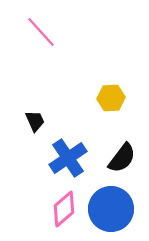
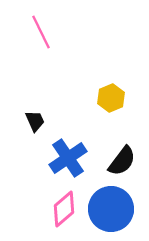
pink line: rotated 16 degrees clockwise
yellow hexagon: rotated 20 degrees counterclockwise
black semicircle: moved 3 px down
